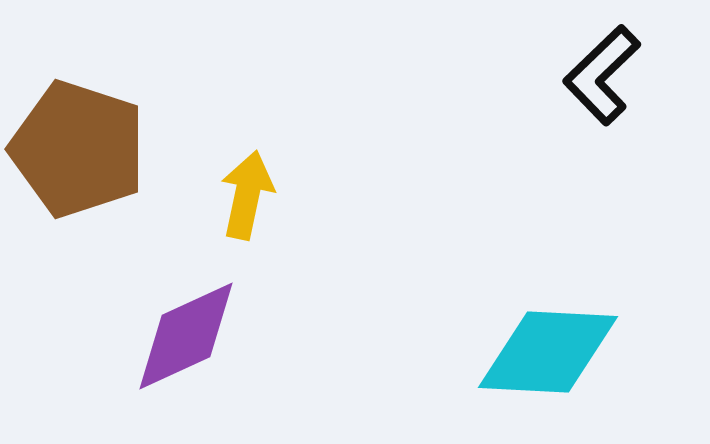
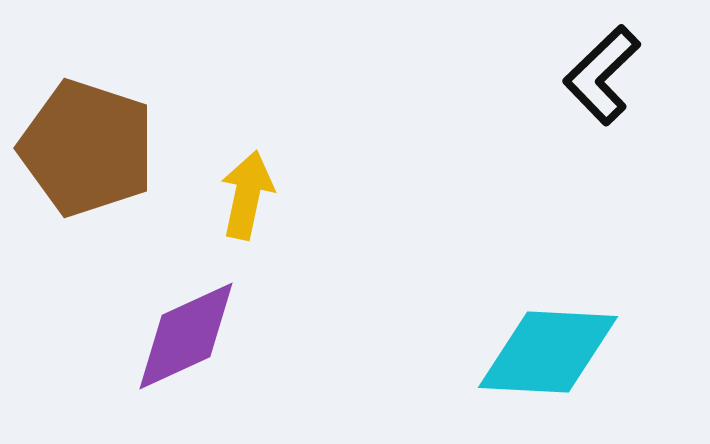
brown pentagon: moved 9 px right, 1 px up
